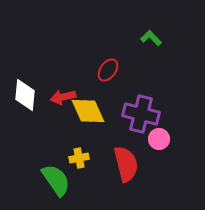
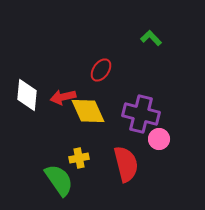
red ellipse: moved 7 px left
white diamond: moved 2 px right
green semicircle: moved 3 px right
